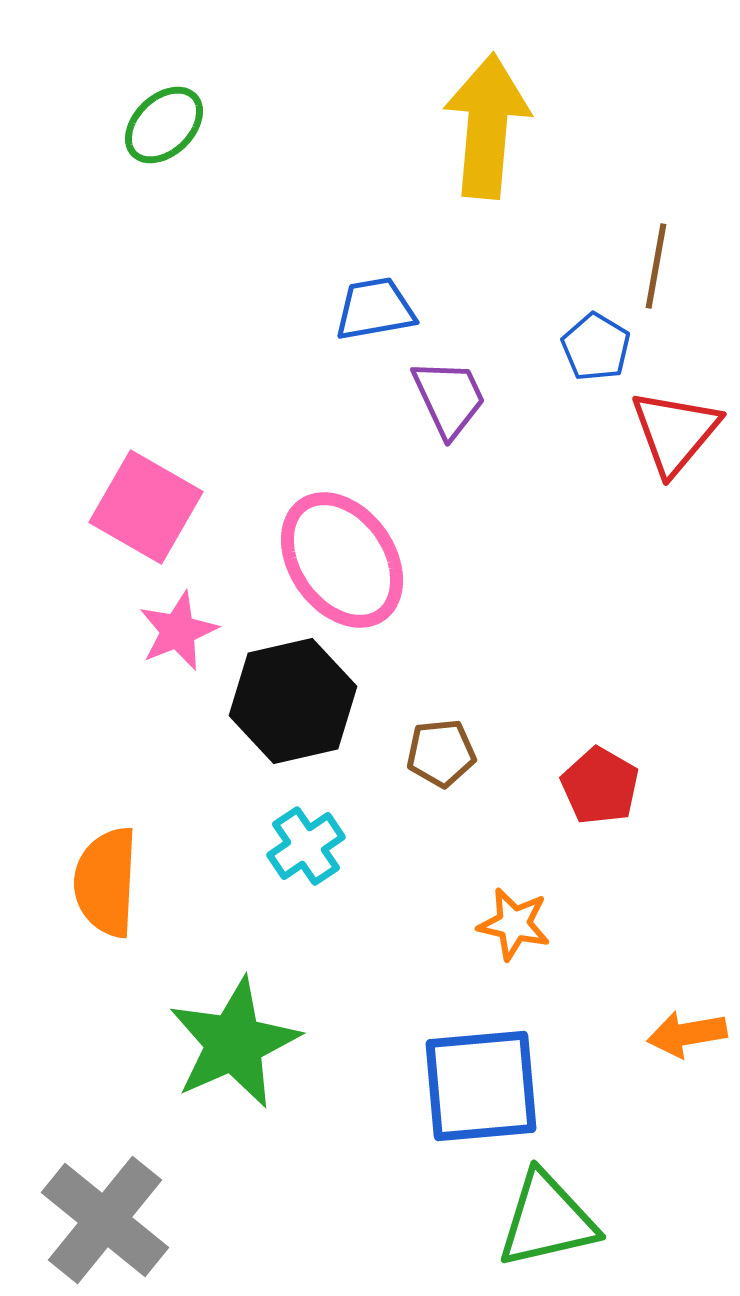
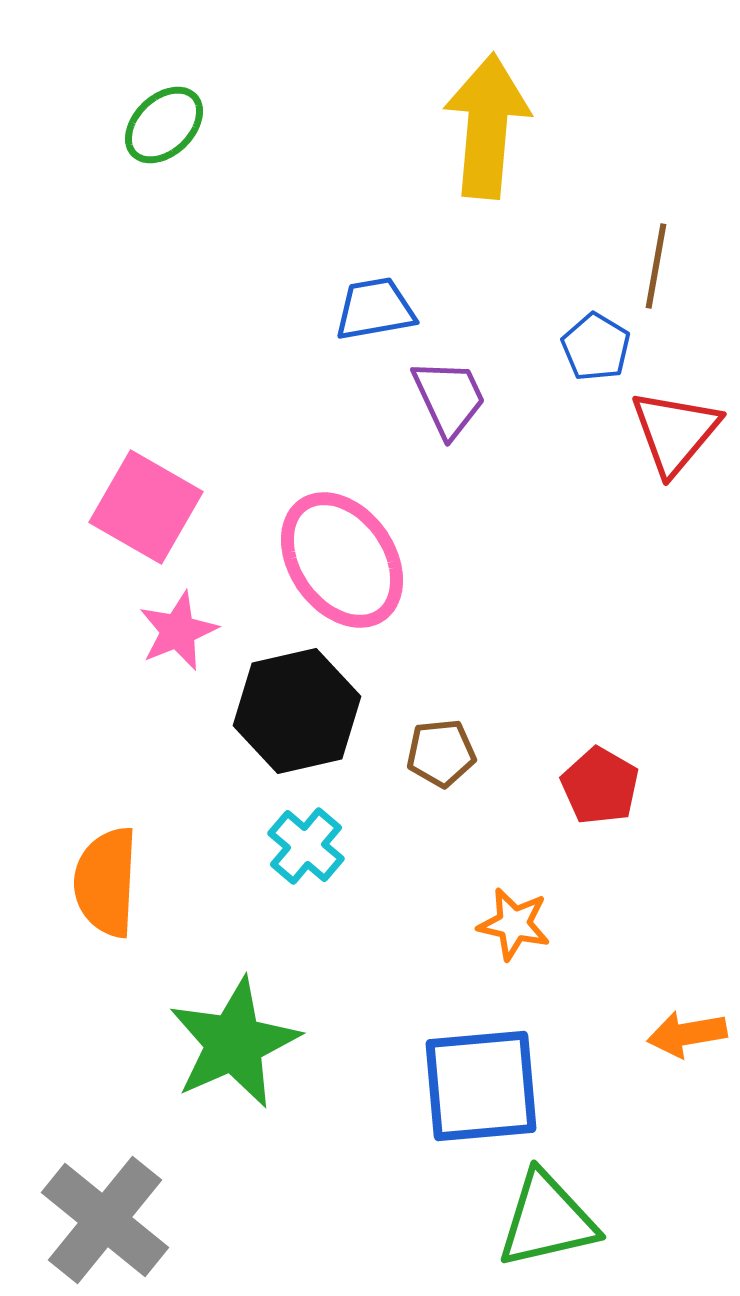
black hexagon: moved 4 px right, 10 px down
cyan cross: rotated 16 degrees counterclockwise
